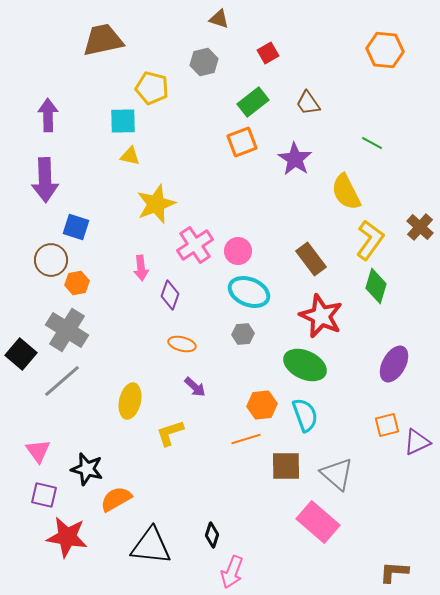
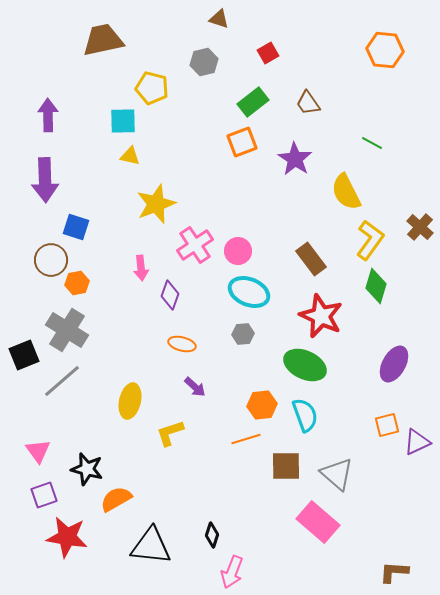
black square at (21, 354): moved 3 px right, 1 px down; rotated 28 degrees clockwise
purple square at (44, 495): rotated 32 degrees counterclockwise
